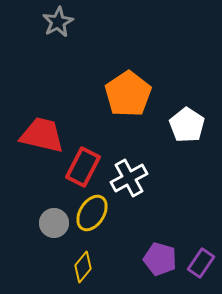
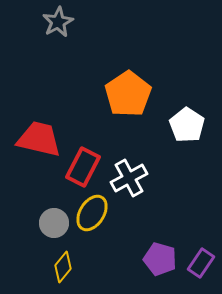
red trapezoid: moved 3 px left, 4 px down
yellow diamond: moved 20 px left
